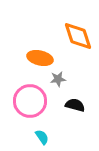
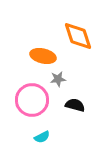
orange ellipse: moved 3 px right, 2 px up
pink circle: moved 2 px right, 1 px up
cyan semicircle: rotated 98 degrees clockwise
